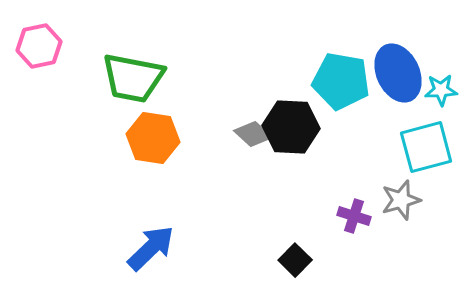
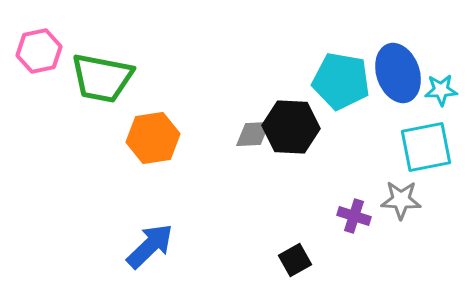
pink hexagon: moved 5 px down
blue ellipse: rotated 6 degrees clockwise
green trapezoid: moved 31 px left
gray diamond: rotated 45 degrees counterclockwise
orange hexagon: rotated 18 degrees counterclockwise
cyan square: rotated 4 degrees clockwise
gray star: rotated 18 degrees clockwise
blue arrow: moved 1 px left, 2 px up
black square: rotated 16 degrees clockwise
